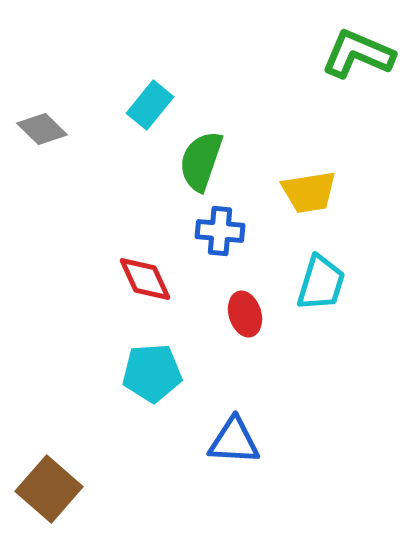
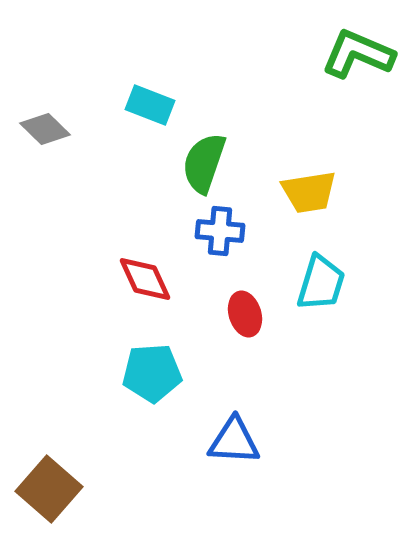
cyan rectangle: rotated 72 degrees clockwise
gray diamond: moved 3 px right
green semicircle: moved 3 px right, 2 px down
